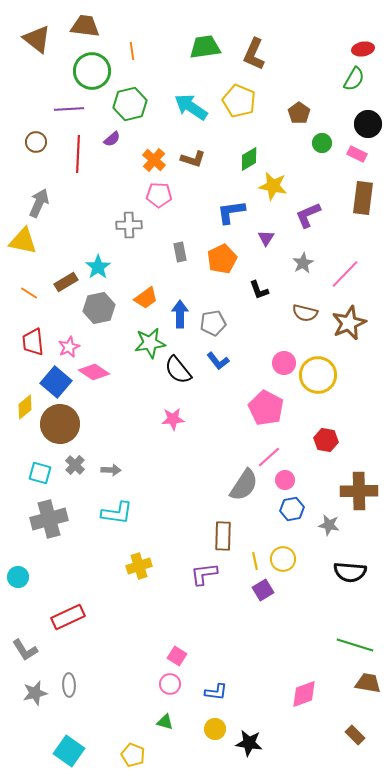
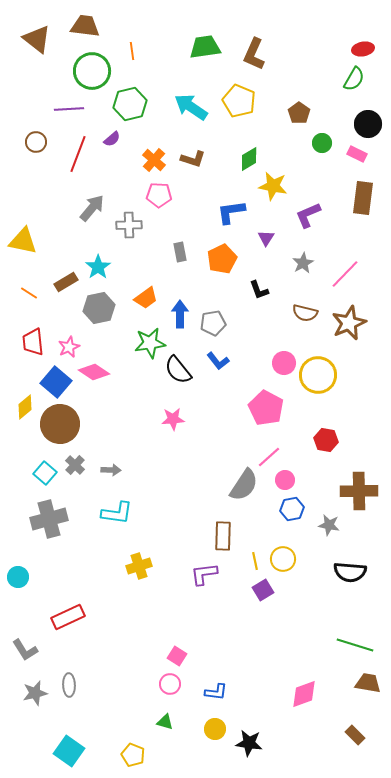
red line at (78, 154): rotated 18 degrees clockwise
gray arrow at (39, 203): moved 53 px right, 5 px down; rotated 16 degrees clockwise
cyan square at (40, 473): moved 5 px right; rotated 25 degrees clockwise
